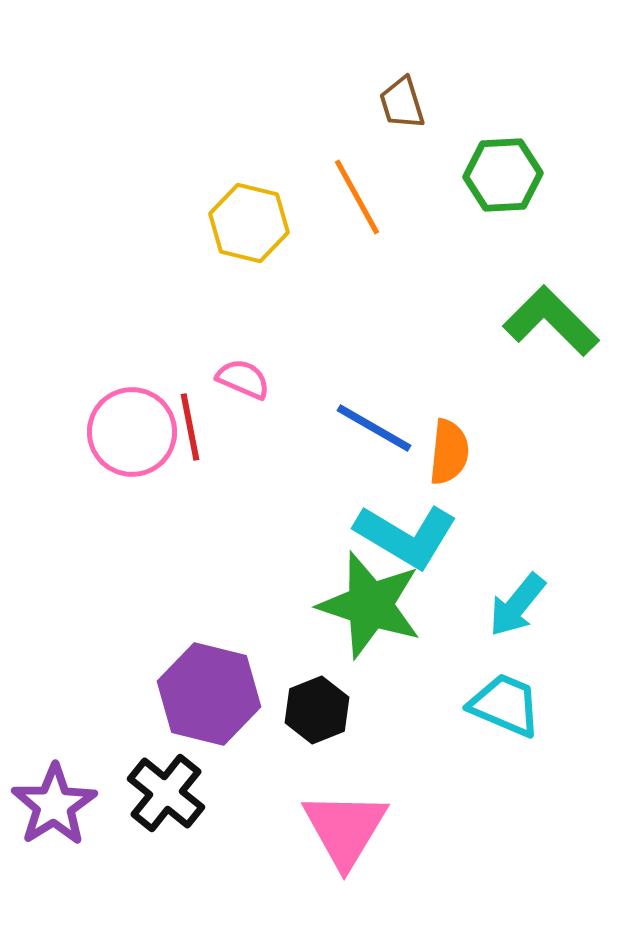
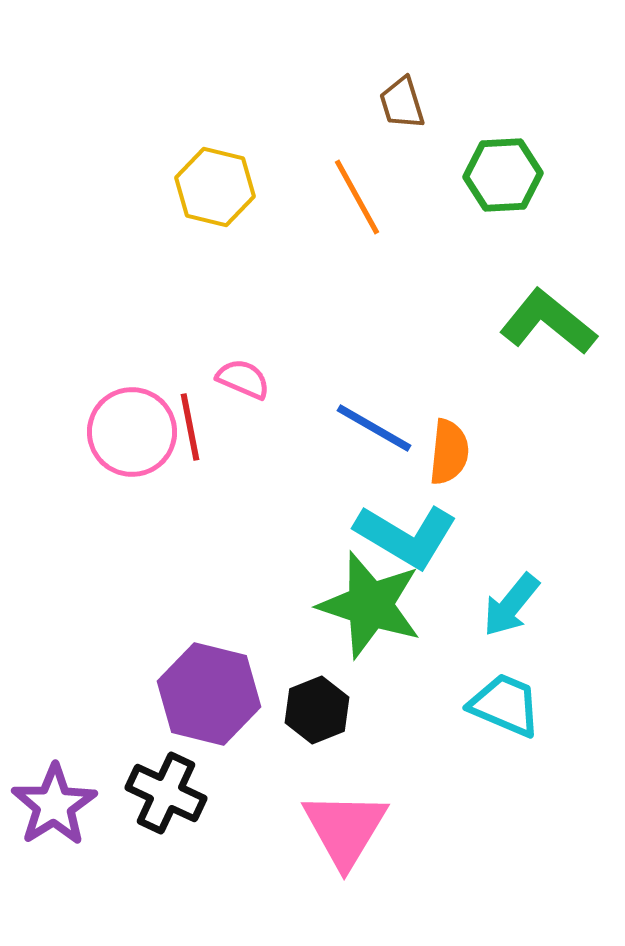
yellow hexagon: moved 34 px left, 36 px up
green L-shape: moved 3 px left, 1 px down; rotated 6 degrees counterclockwise
cyan arrow: moved 6 px left
black cross: rotated 14 degrees counterclockwise
